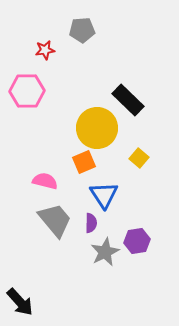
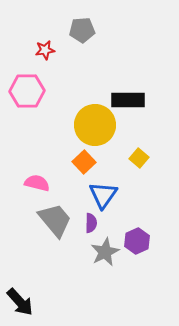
black rectangle: rotated 44 degrees counterclockwise
yellow circle: moved 2 px left, 3 px up
orange square: rotated 20 degrees counterclockwise
pink semicircle: moved 8 px left, 2 px down
blue triangle: moved 1 px left; rotated 8 degrees clockwise
purple hexagon: rotated 15 degrees counterclockwise
